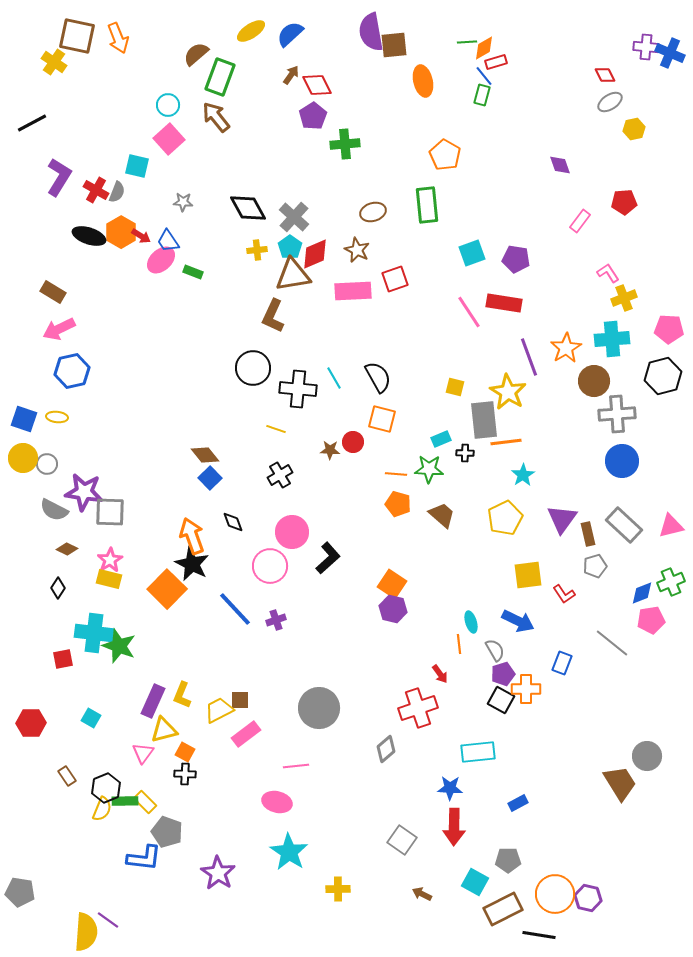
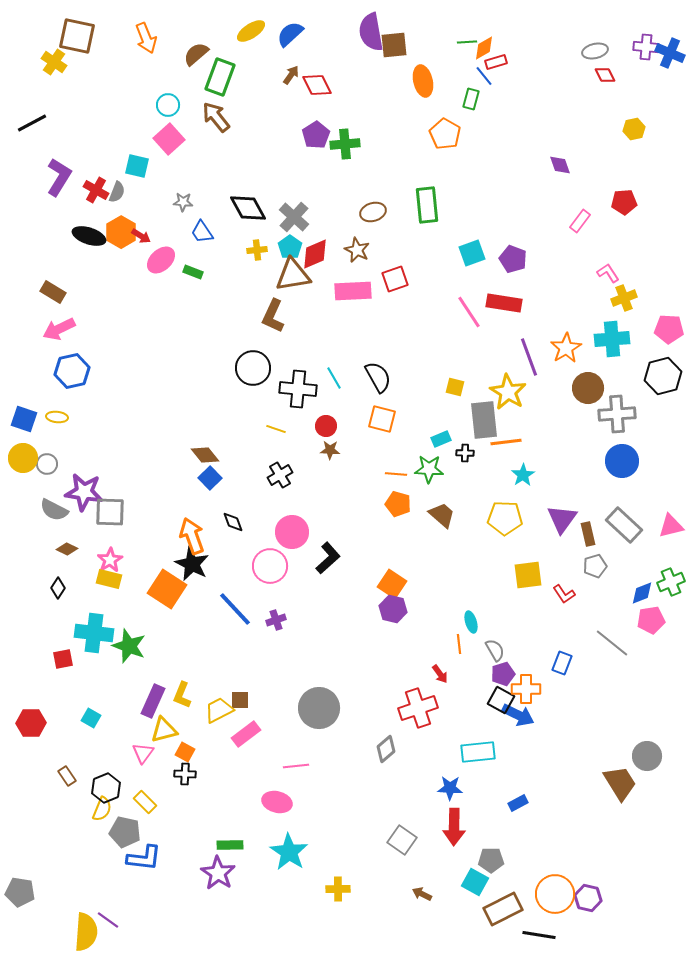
orange arrow at (118, 38): moved 28 px right
green rectangle at (482, 95): moved 11 px left, 4 px down
gray ellipse at (610, 102): moved 15 px left, 51 px up; rotated 20 degrees clockwise
purple pentagon at (313, 116): moved 3 px right, 19 px down
orange pentagon at (445, 155): moved 21 px up
blue trapezoid at (168, 241): moved 34 px right, 9 px up
purple pentagon at (516, 259): moved 3 px left; rotated 12 degrees clockwise
brown circle at (594, 381): moved 6 px left, 7 px down
red circle at (353, 442): moved 27 px left, 16 px up
yellow pentagon at (505, 518): rotated 28 degrees clockwise
orange square at (167, 589): rotated 12 degrees counterclockwise
blue arrow at (518, 621): moved 94 px down
green star at (119, 646): moved 10 px right
green rectangle at (125, 801): moved 105 px right, 44 px down
gray pentagon at (167, 832): moved 42 px left; rotated 8 degrees counterclockwise
gray pentagon at (508, 860): moved 17 px left
